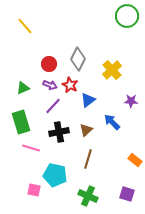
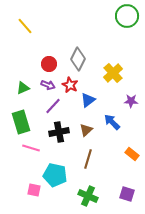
yellow cross: moved 1 px right, 3 px down
purple arrow: moved 2 px left
orange rectangle: moved 3 px left, 6 px up
